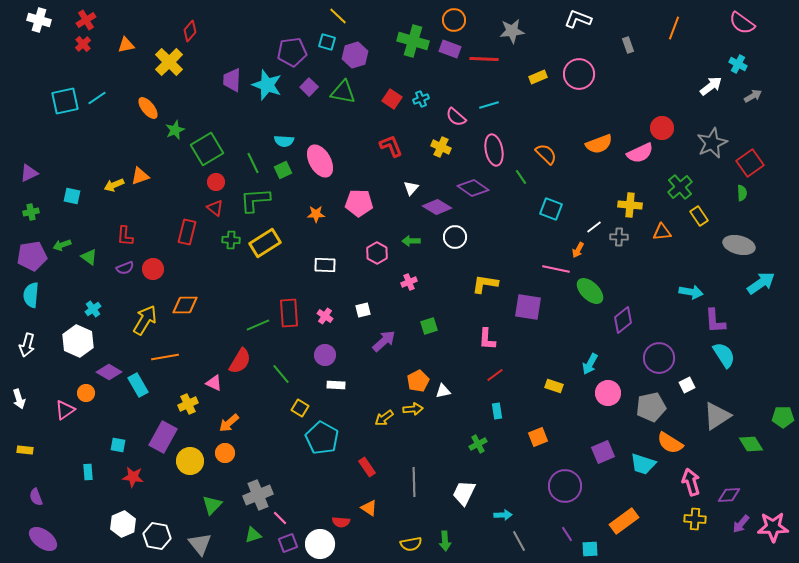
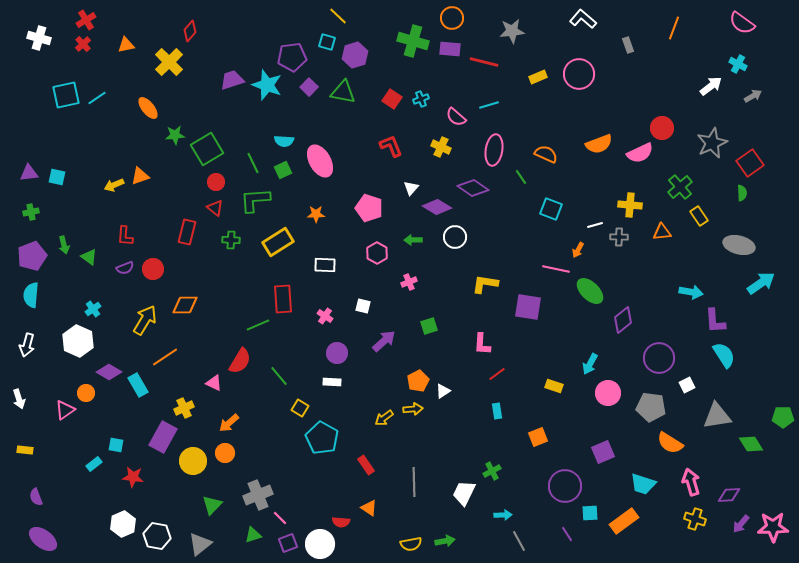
white L-shape at (578, 19): moved 5 px right; rotated 20 degrees clockwise
white cross at (39, 20): moved 18 px down
orange circle at (454, 20): moved 2 px left, 2 px up
purple rectangle at (450, 49): rotated 15 degrees counterclockwise
purple pentagon at (292, 52): moved 5 px down
red line at (484, 59): moved 3 px down; rotated 12 degrees clockwise
purple trapezoid at (232, 80): rotated 70 degrees clockwise
cyan square at (65, 101): moved 1 px right, 6 px up
green star at (175, 130): moved 5 px down; rotated 18 degrees clockwise
pink ellipse at (494, 150): rotated 20 degrees clockwise
orange semicircle at (546, 154): rotated 20 degrees counterclockwise
purple triangle at (29, 173): rotated 18 degrees clockwise
cyan square at (72, 196): moved 15 px left, 19 px up
pink pentagon at (359, 203): moved 10 px right, 5 px down; rotated 16 degrees clockwise
white line at (594, 227): moved 1 px right, 2 px up; rotated 21 degrees clockwise
green arrow at (411, 241): moved 2 px right, 1 px up
yellow rectangle at (265, 243): moved 13 px right, 1 px up
green arrow at (62, 245): moved 2 px right; rotated 84 degrees counterclockwise
purple pentagon at (32, 256): rotated 12 degrees counterclockwise
white square at (363, 310): moved 4 px up; rotated 28 degrees clockwise
red rectangle at (289, 313): moved 6 px left, 14 px up
pink L-shape at (487, 339): moved 5 px left, 5 px down
purple circle at (325, 355): moved 12 px right, 2 px up
orange line at (165, 357): rotated 24 degrees counterclockwise
green line at (281, 374): moved 2 px left, 2 px down
red line at (495, 375): moved 2 px right, 1 px up
white rectangle at (336, 385): moved 4 px left, 3 px up
white triangle at (443, 391): rotated 21 degrees counterclockwise
yellow cross at (188, 404): moved 4 px left, 4 px down
gray pentagon at (651, 407): rotated 20 degrees clockwise
gray triangle at (717, 416): rotated 24 degrees clockwise
green cross at (478, 444): moved 14 px right, 27 px down
cyan square at (118, 445): moved 2 px left
yellow circle at (190, 461): moved 3 px right
cyan trapezoid at (643, 464): moved 20 px down
red rectangle at (367, 467): moved 1 px left, 2 px up
cyan rectangle at (88, 472): moved 6 px right, 8 px up; rotated 56 degrees clockwise
yellow cross at (695, 519): rotated 15 degrees clockwise
green arrow at (445, 541): rotated 96 degrees counterclockwise
gray triangle at (200, 544): rotated 30 degrees clockwise
cyan square at (590, 549): moved 36 px up
